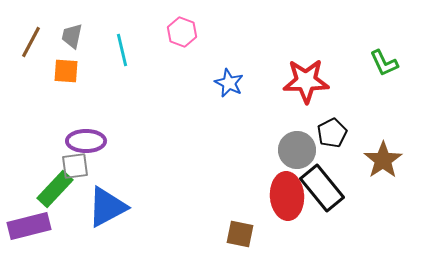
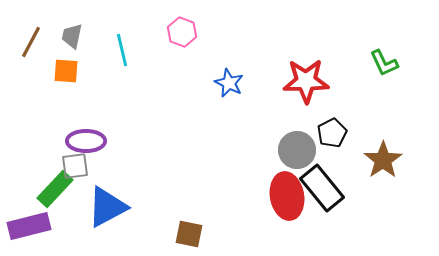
red ellipse: rotated 6 degrees counterclockwise
brown square: moved 51 px left
